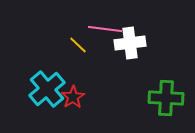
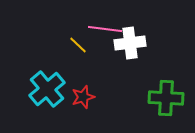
red star: moved 10 px right; rotated 15 degrees clockwise
